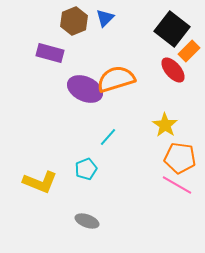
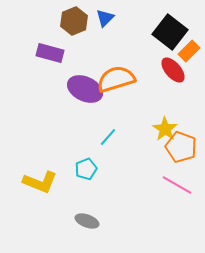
black square: moved 2 px left, 3 px down
yellow star: moved 4 px down
orange pentagon: moved 1 px right, 11 px up; rotated 12 degrees clockwise
